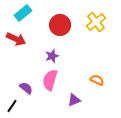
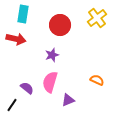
cyan rectangle: moved 1 px down; rotated 42 degrees counterclockwise
yellow cross: moved 1 px right, 4 px up
red arrow: rotated 12 degrees counterclockwise
purple star: moved 1 px up
pink semicircle: moved 2 px down
purple semicircle: moved 1 px right
purple triangle: moved 6 px left
black line: moved 1 px up
